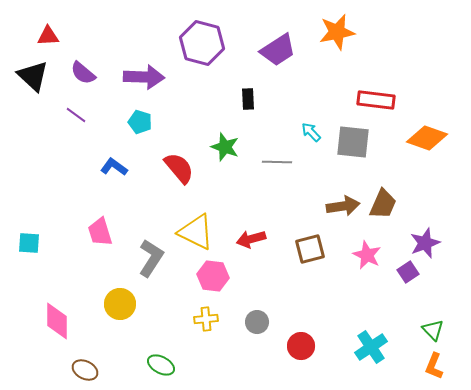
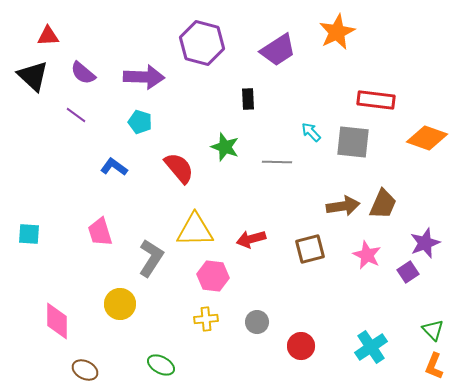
orange star: rotated 15 degrees counterclockwise
yellow triangle: moved 1 px left, 2 px up; rotated 27 degrees counterclockwise
cyan square: moved 9 px up
